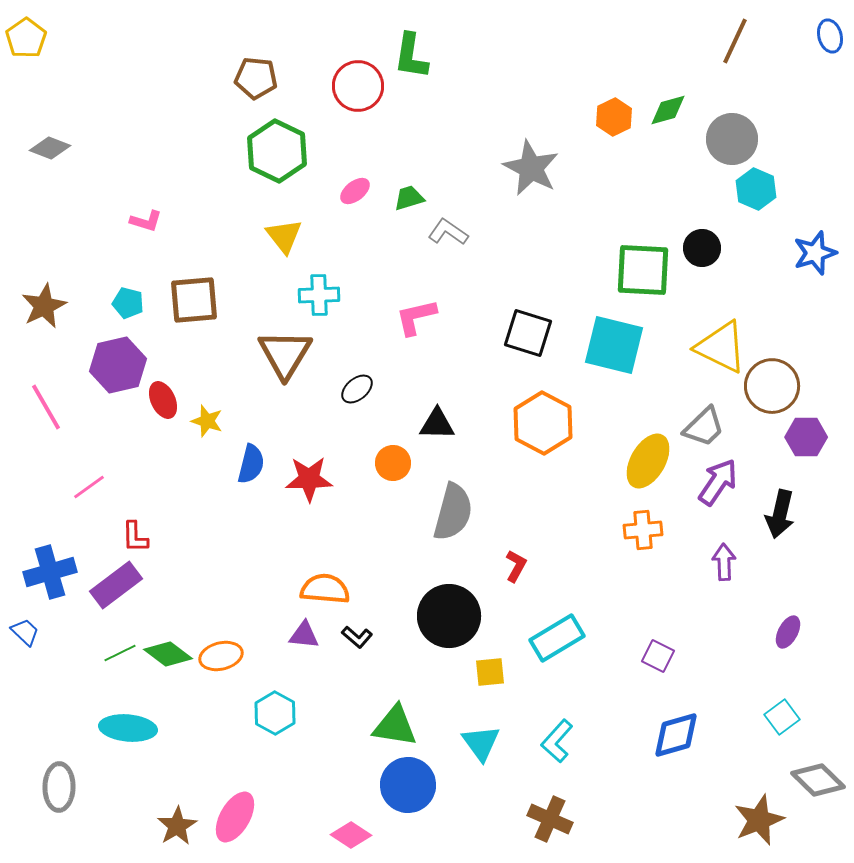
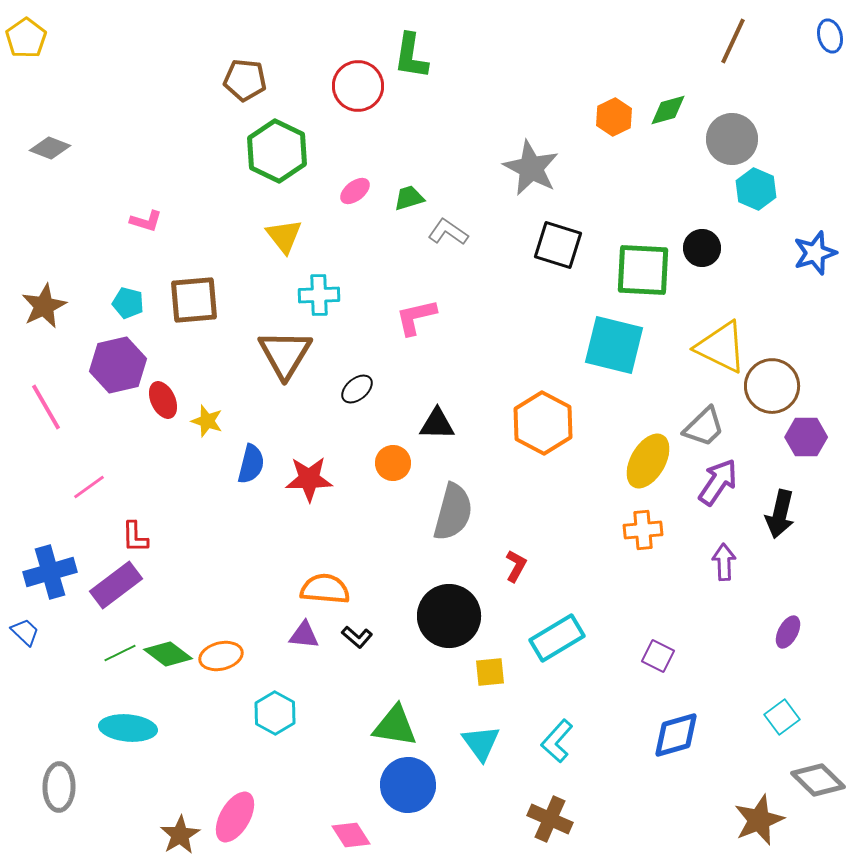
brown line at (735, 41): moved 2 px left
brown pentagon at (256, 78): moved 11 px left, 2 px down
black square at (528, 333): moved 30 px right, 88 px up
brown star at (177, 826): moved 3 px right, 9 px down
pink diamond at (351, 835): rotated 24 degrees clockwise
